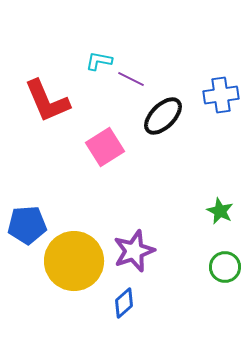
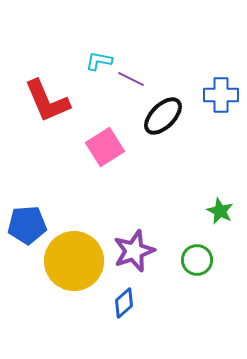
blue cross: rotated 8 degrees clockwise
green circle: moved 28 px left, 7 px up
